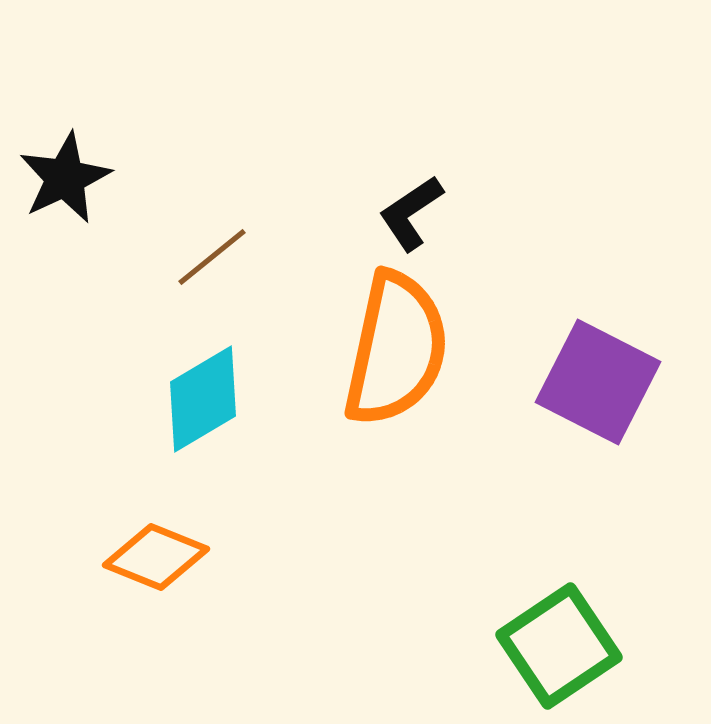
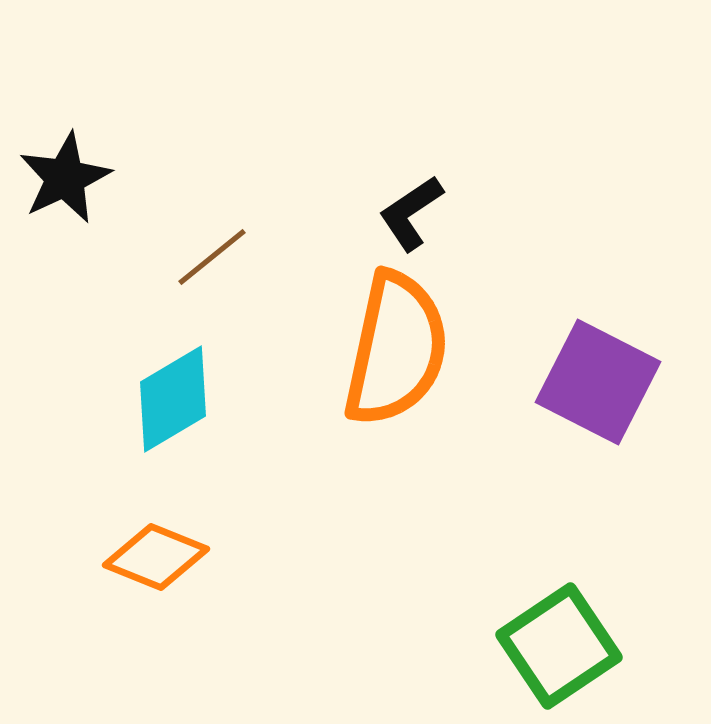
cyan diamond: moved 30 px left
